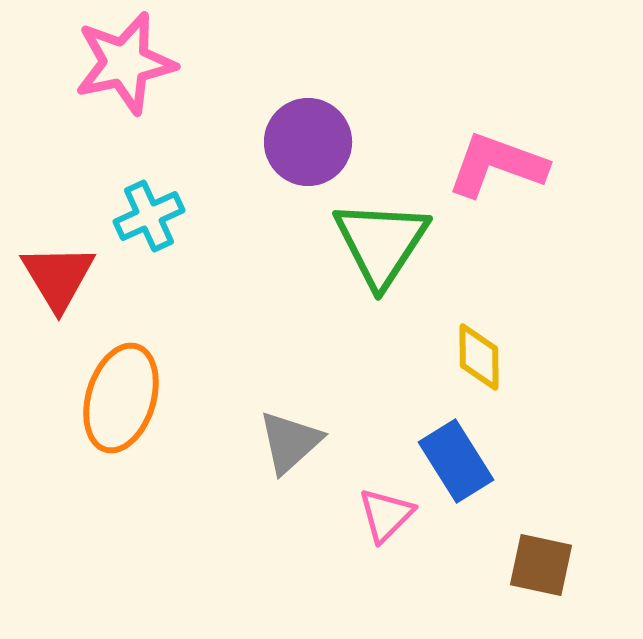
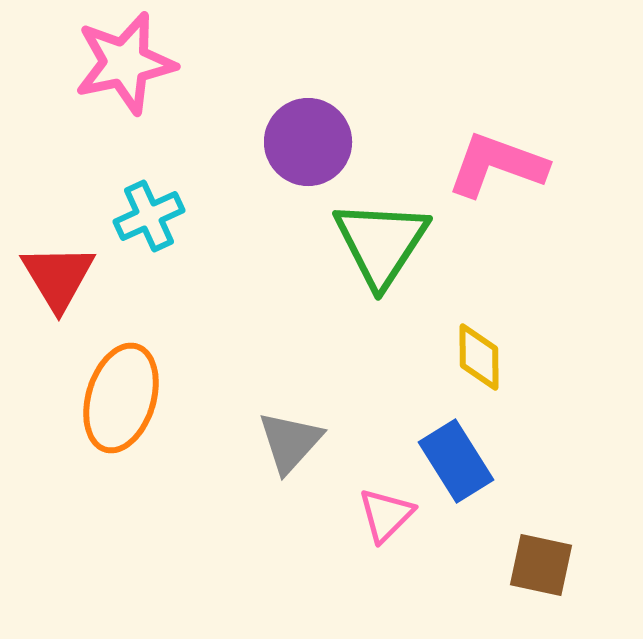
gray triangle: rotated 6 degrees counterclockwise
